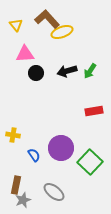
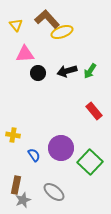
black circle: moved 2 px right
red rectangle: rotated 60 degrees clockwise
